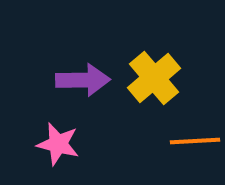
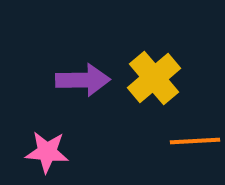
pink star: moved 11 px left, 8 px down; rotated 9 degrees counterclockwise
